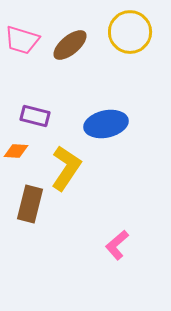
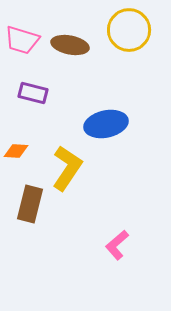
yellow circle: moved 1 px left, 2 px up
brown ellipse: rotated 51 degrees clockwise
purple rectangle: moved 2 px left, 23 px up
yellow L-shape: moved 1 px right
